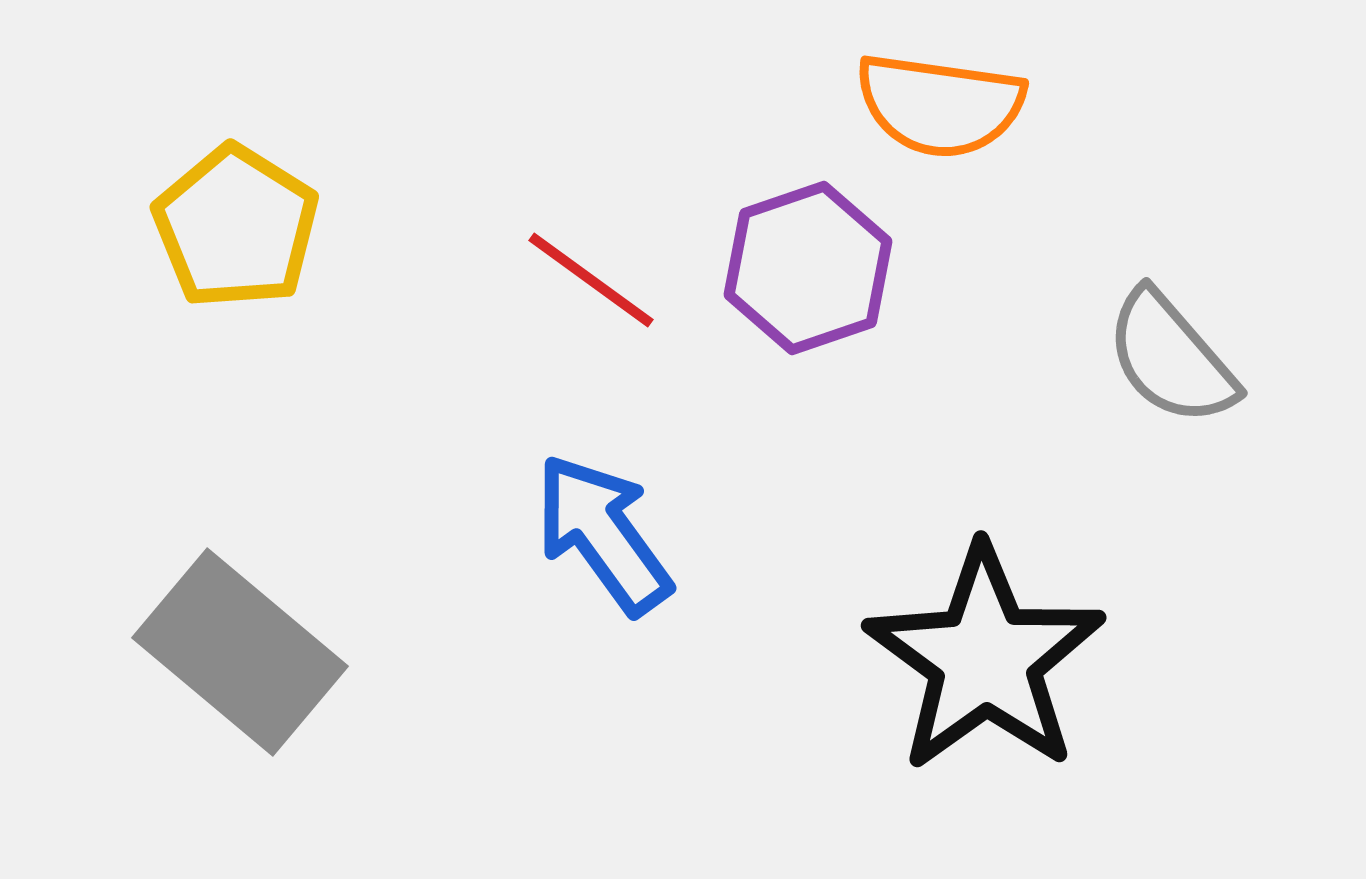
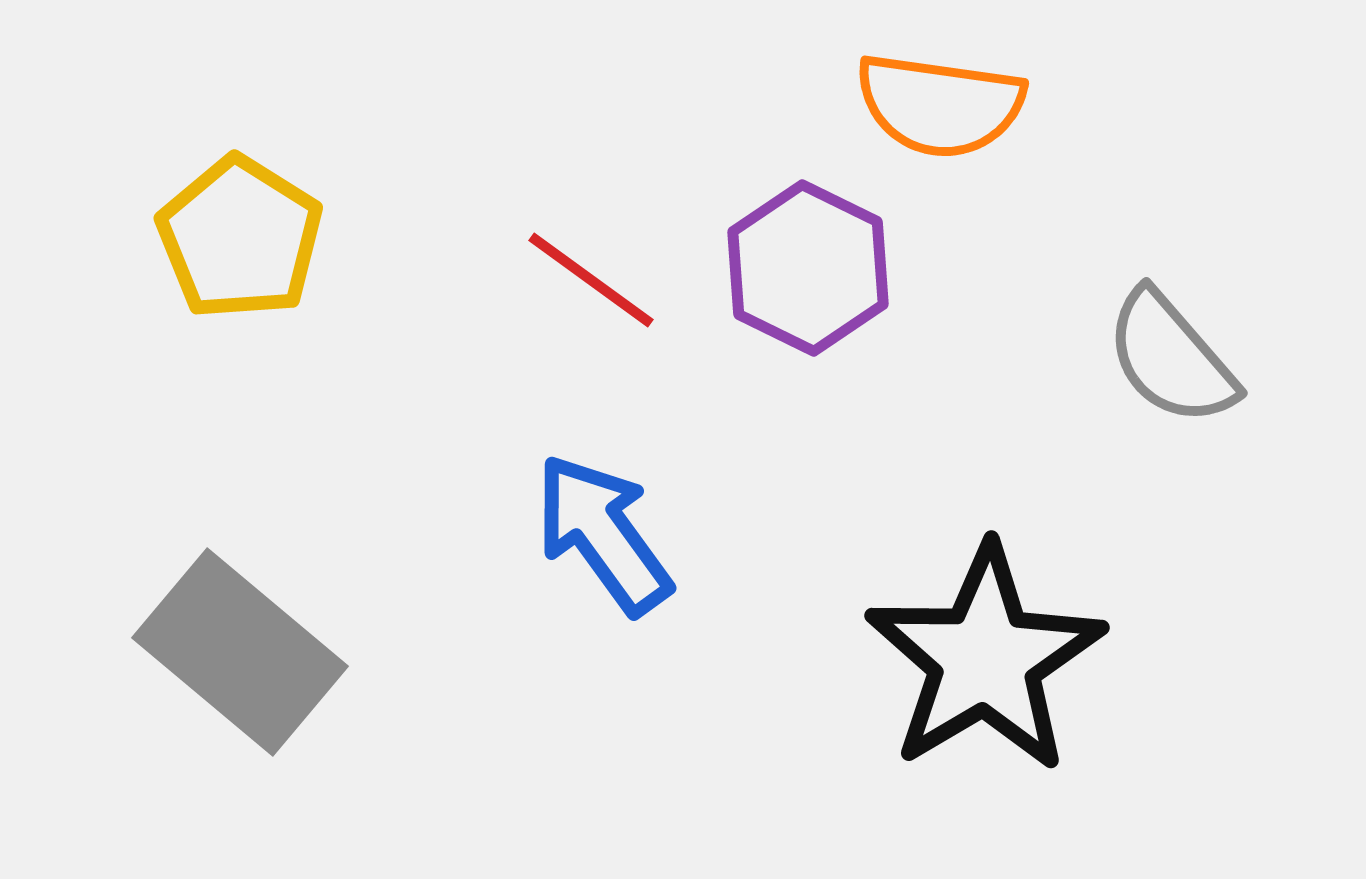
yellow pentagon: moved 4 px right, 11 px down
purple hexagon: rotated 15 degrees counterclockwise
black star: rotated 5 degrees clockwise
